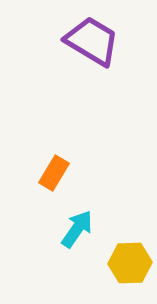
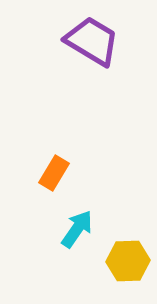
yellow hexagon: moved 2 px left, 2 px up
